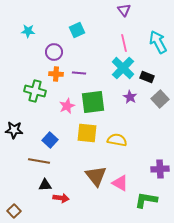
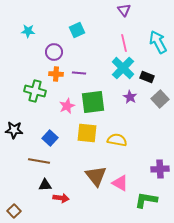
blue square: moved 2 px up
